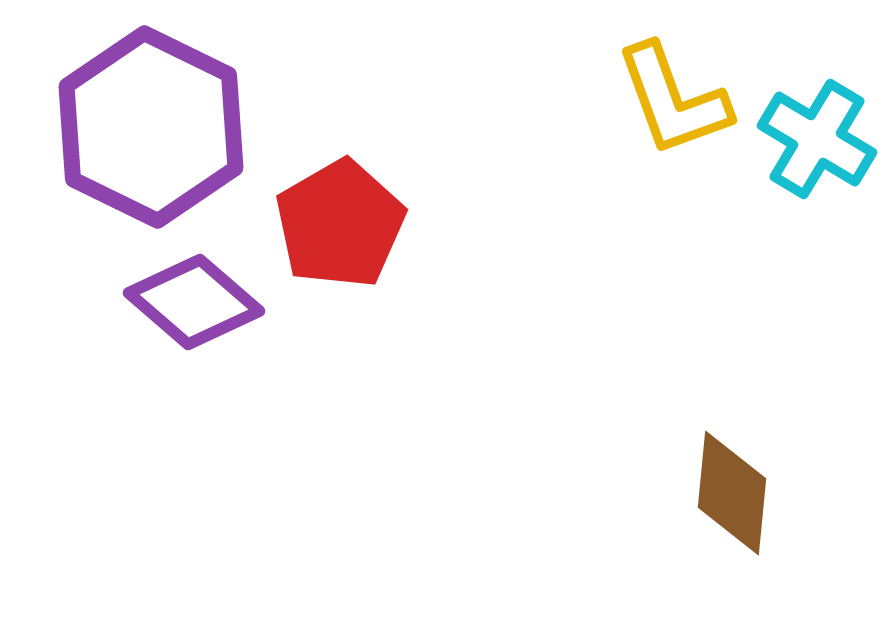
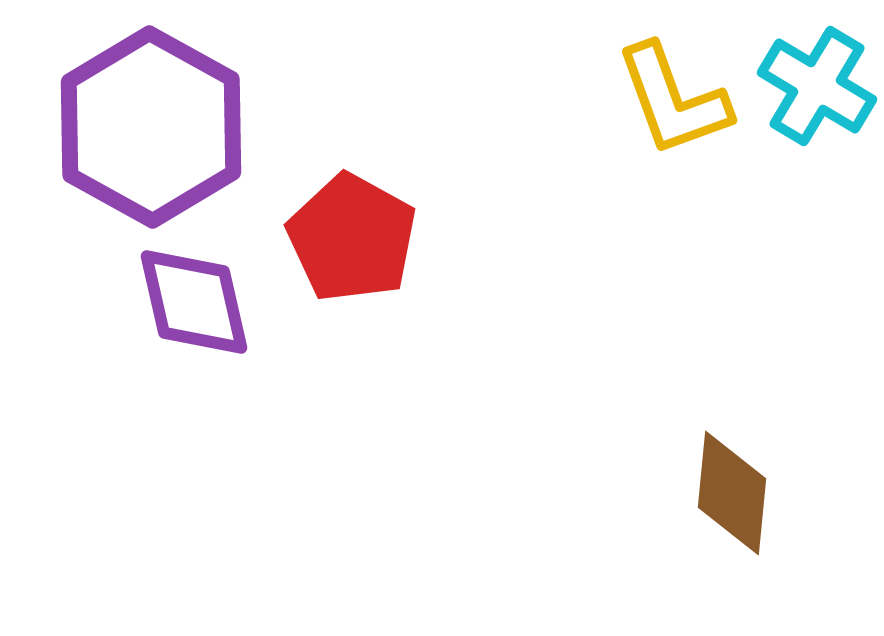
purple hexagon: rotated 3 degrees clockwise
cyan cross: moved 53 px up
red pentagon: moved 12 px right, 14 px down; rotated 13 degrees counterclockwise
purple diamond: rotated 36 degrees clockwise
